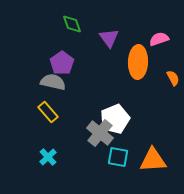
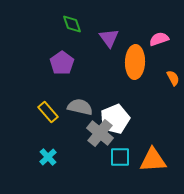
orange ellipse: moved 3 px left
gray semicircle: moved 27 px right, 25 px down
cyan square: moved 2 px right; rotated 10 degrees counterclockwise
